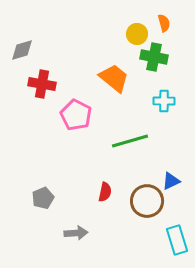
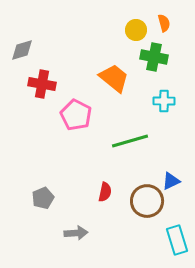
yellow circle: moved 1 px left, 4 px up
